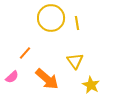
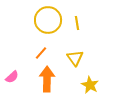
yellow circle: moved 3 px left, 2 px down
orange line: moved 16 px right
yellow triangle: moved 3 px up
orange arrow: rotated 130 degrees counterclockwise
yellow star: moved 1 px left
